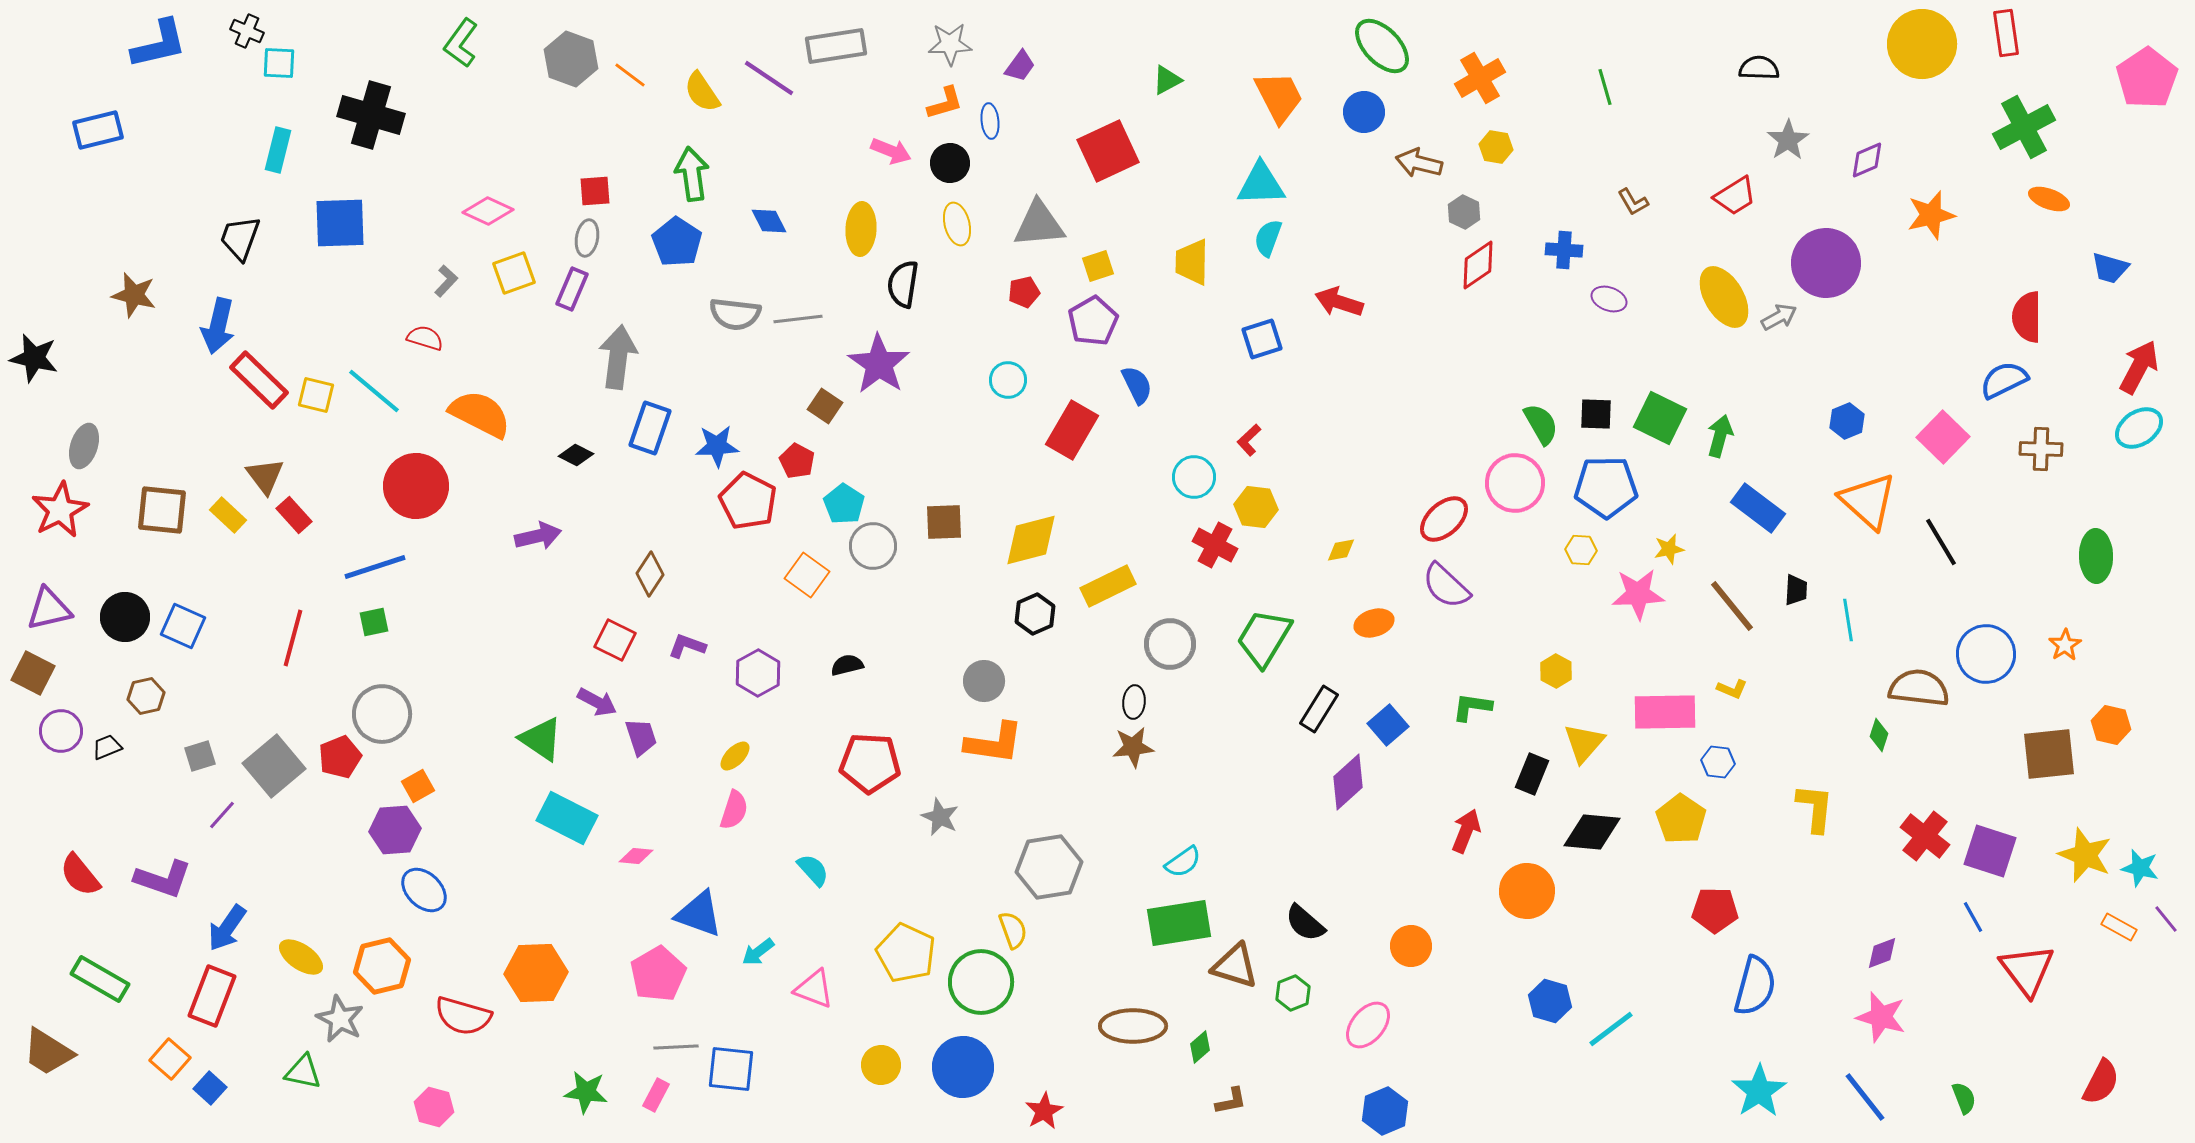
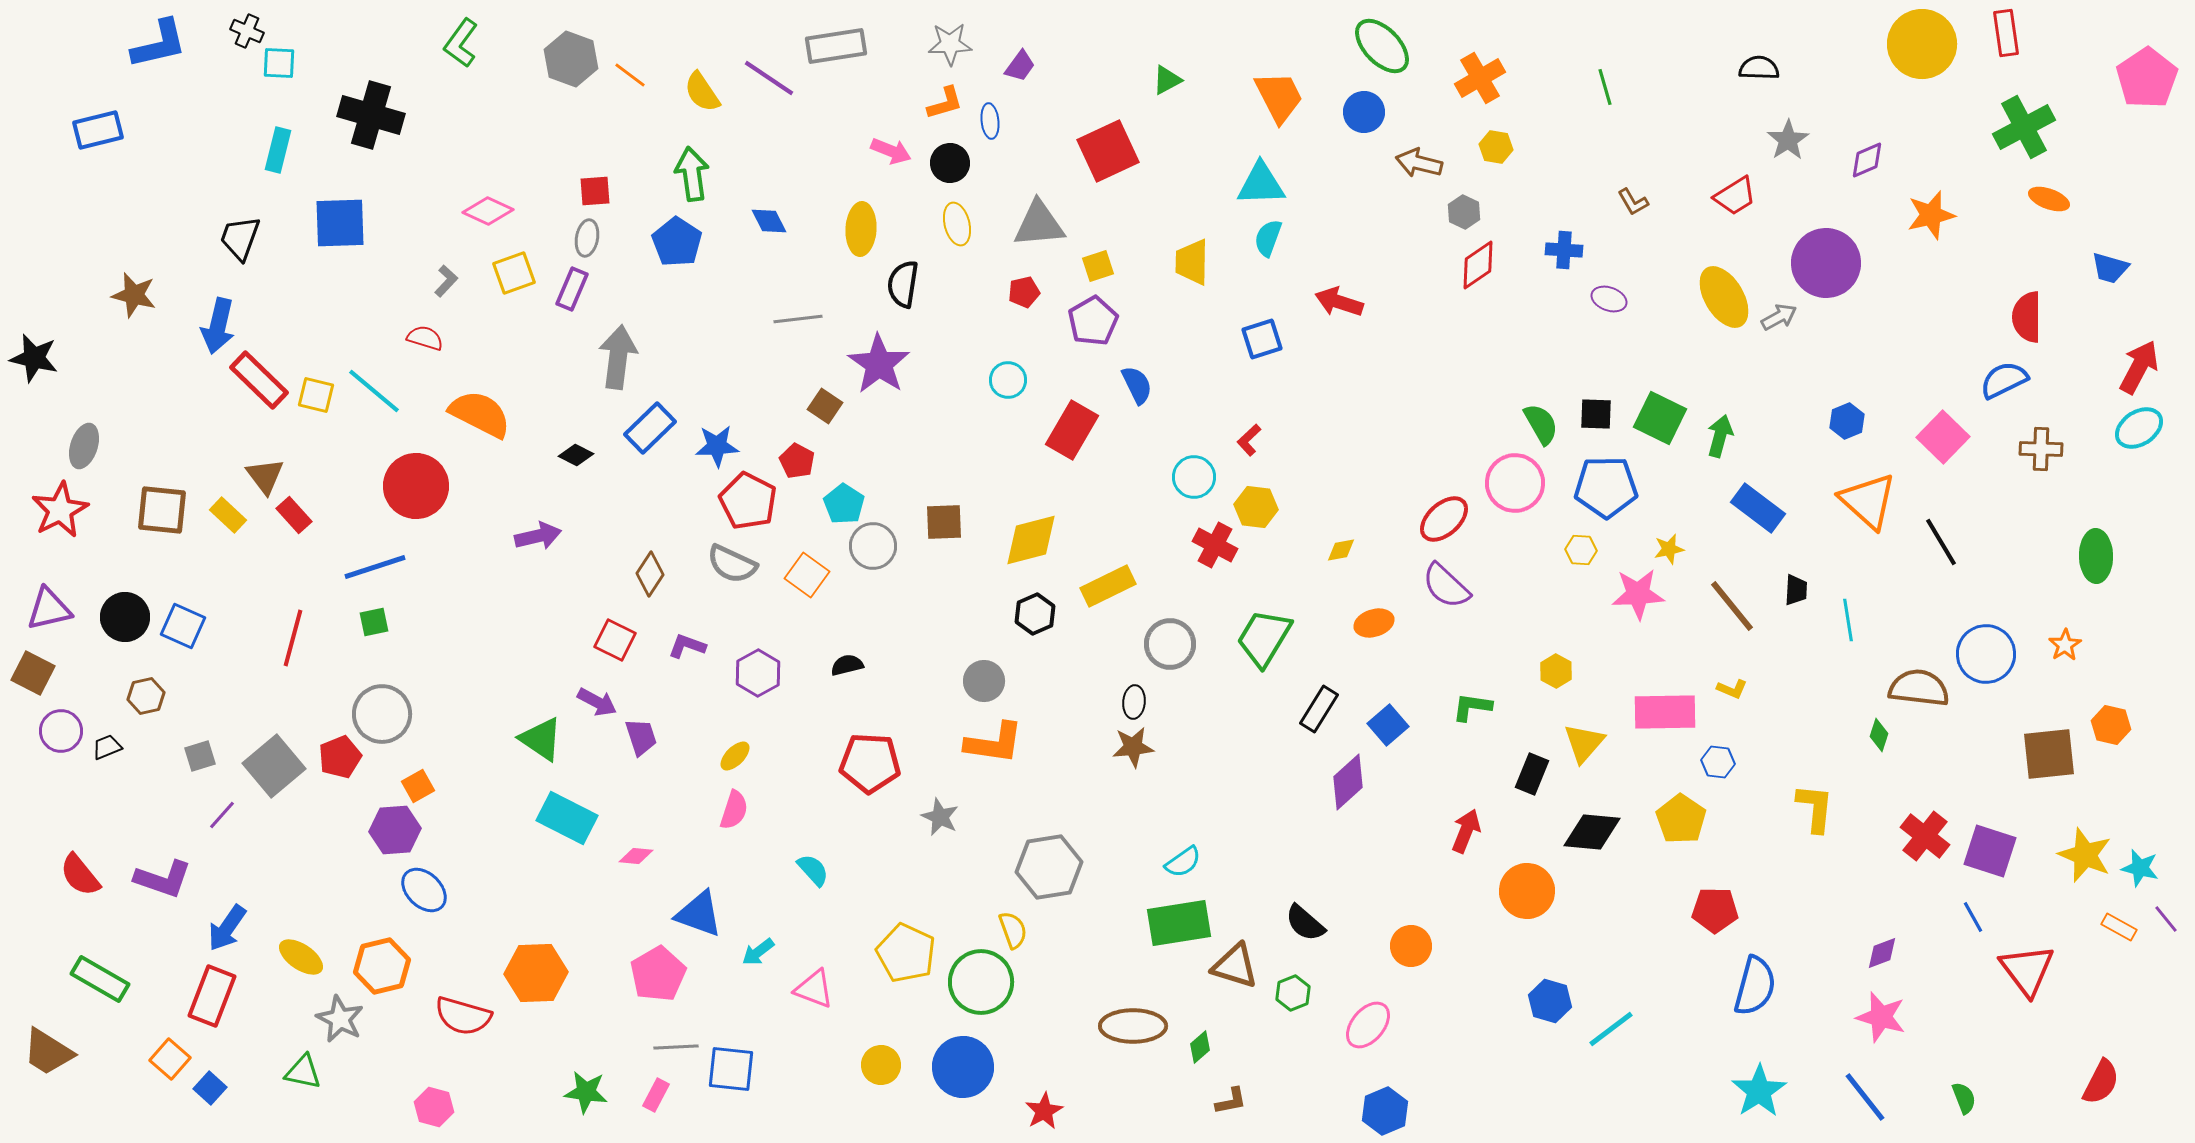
gray semicircle at (735, 314): moved 3 px left, 250 px down; rotated 18 degrees clockwise
blue rectangle at (650, 428): rotated 27 degrees clockwise
